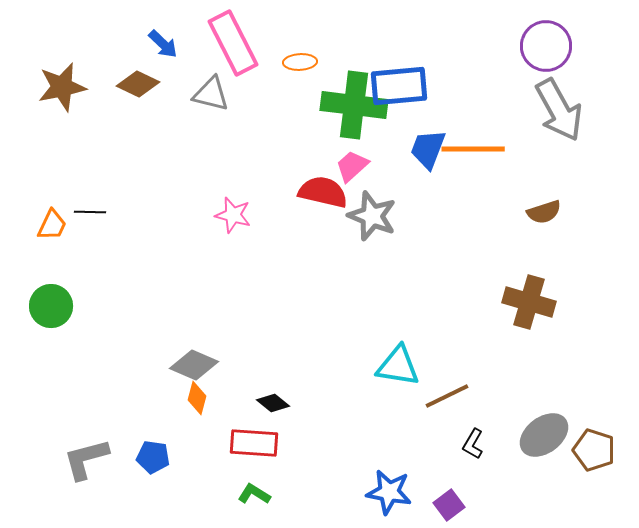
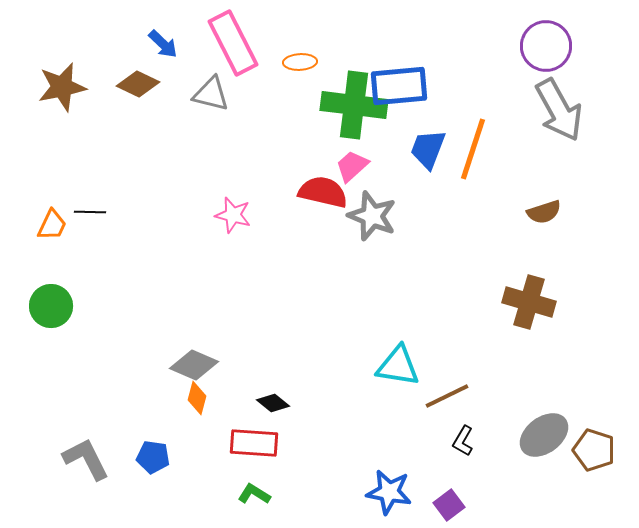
orange line: rotated 72 degrees counterclockwise
black L-shape: moved 10 px left, 3 px up
gray L-shape: rotated 78 degrees clockwise
